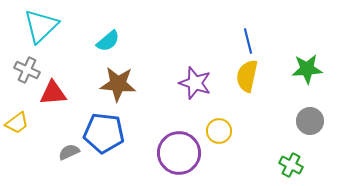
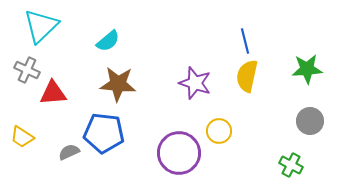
blue line: moved 3 px left
yellow trapezoid: moved 5 px right, 14 px down; rotated 70 degrees clockwise
